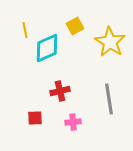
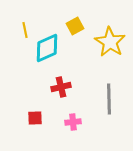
red cross: moved 1 px right, 4 px up
gray line: rotated 8 degrees clockwise
